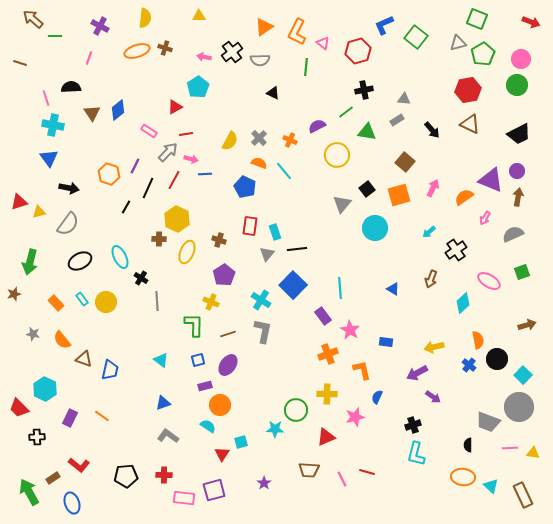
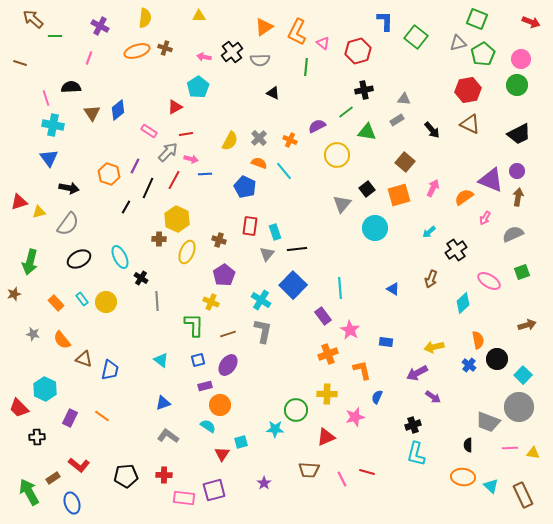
blue L-shape at (384, 25): moved 1 px right, 4 px up; rotated 115 degrees clockwise
black ellipse at (80, 261): moved 1 px left, 2 px up
